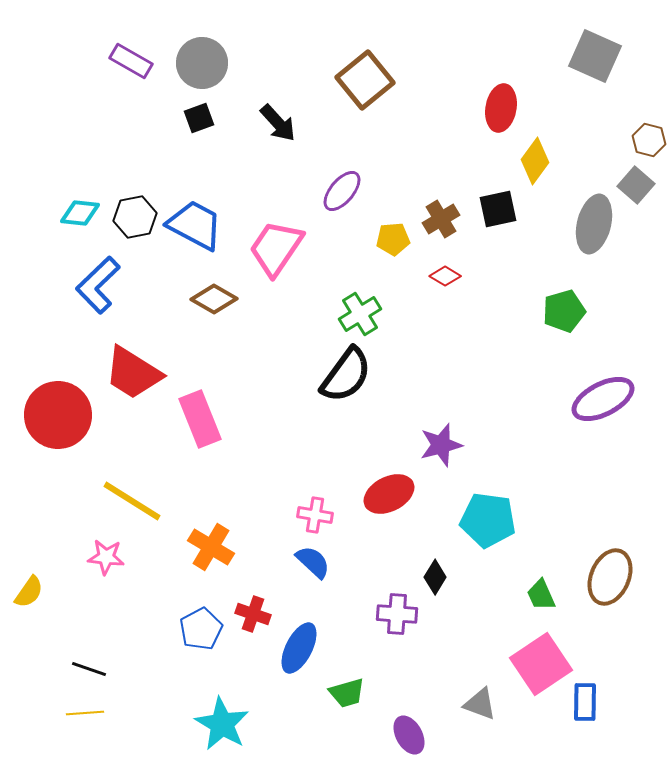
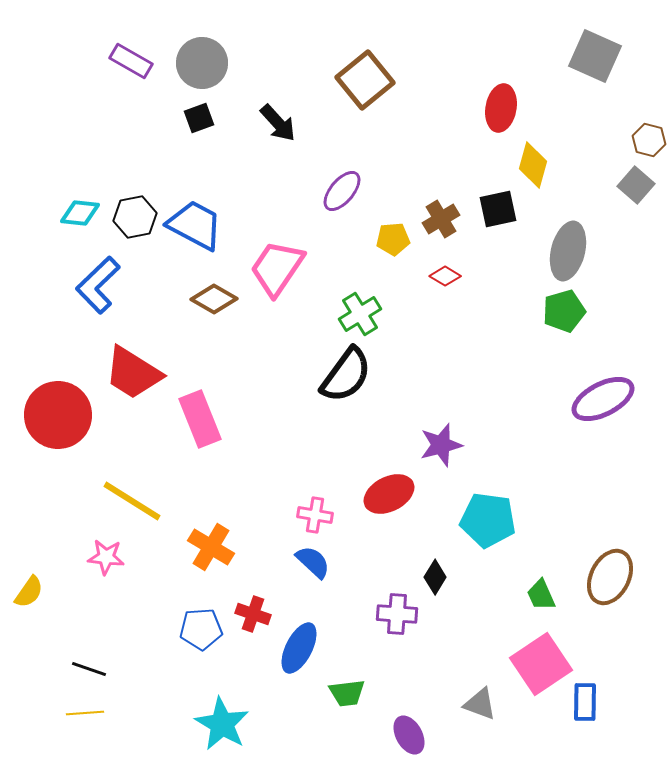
yellow diamond at (535, 161): moved 2 px left, 4 px down; rotated 21 degrees counterclockwise
gray ellipse at (594, 224): moved 26 px left, 27 px down
pink trapezoid at (276, 248): moved 1 px right, 20 px down
brown ellipse at (610, 577): rotated 4 degrees clockwise
blue pentagon at (201, 629): rotated 24 degrees clockwise
green trapezoid at (347, 693): rotated 9 degrees clockwise
